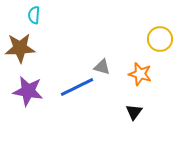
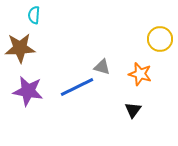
black triangle: moved 1 px left, 2 px up
